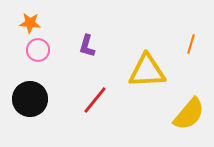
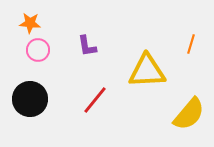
purple L-shape: rotated 25 degrees counterclockwise
